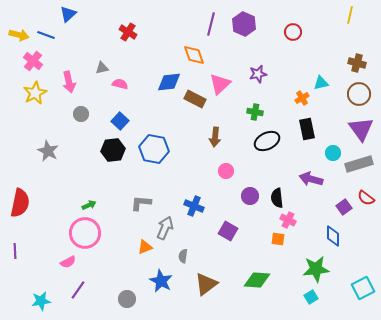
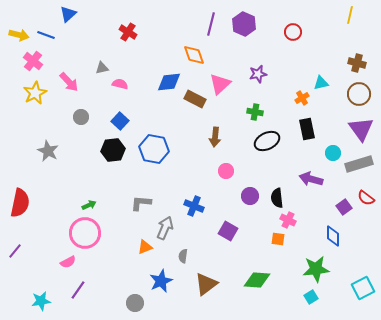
pink arrow at (69, 82): rotated 30 degrees counterclockwise
gray circle at (81, 114): moved 3 px down
purple line at (15, 251): rotated 42 degrees clockwise
blue star at (161, 281): rotated 20 degrees clockwise
gray circle at (127, 299): moved 8 px right, 4 px down
